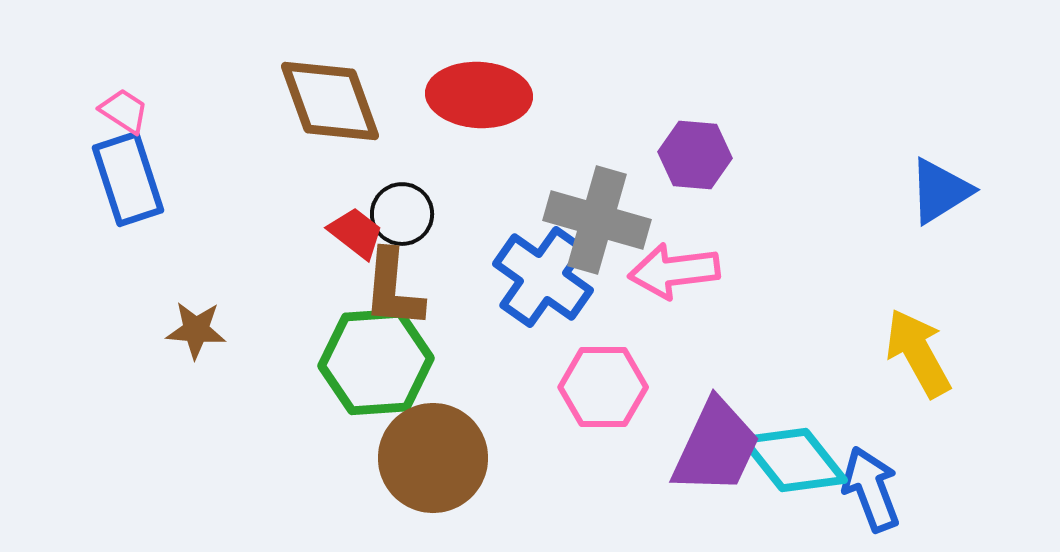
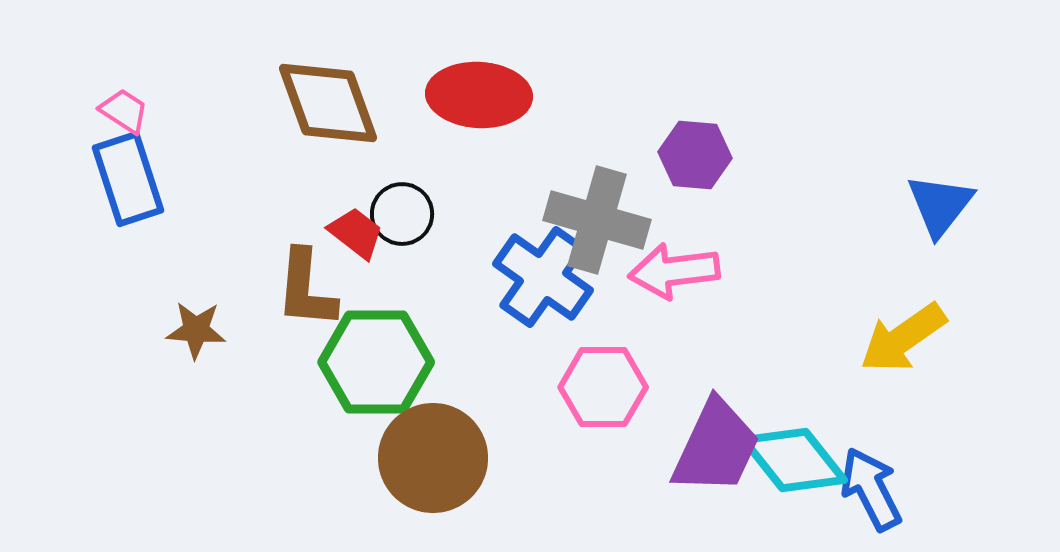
brown diamond: moved 2 px left, 2 px down
blue triangle: moved 14 px down; rotated 20 degrees counterclockwise
brown L-shape: moved 87 px left
yellow arrow: moved 15 px left, 15 px up; rotated 96 degrees counterclockwise
green hexagon: rotated 4 degrees clockwise
blue arrow: rotated 6 degrees counterclockwise
